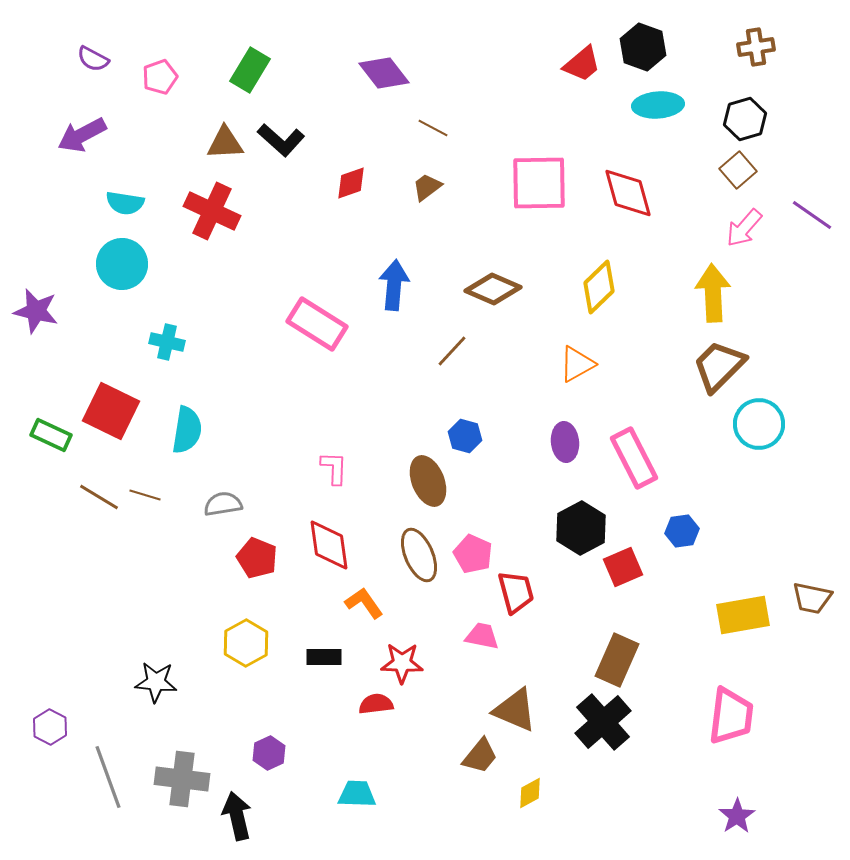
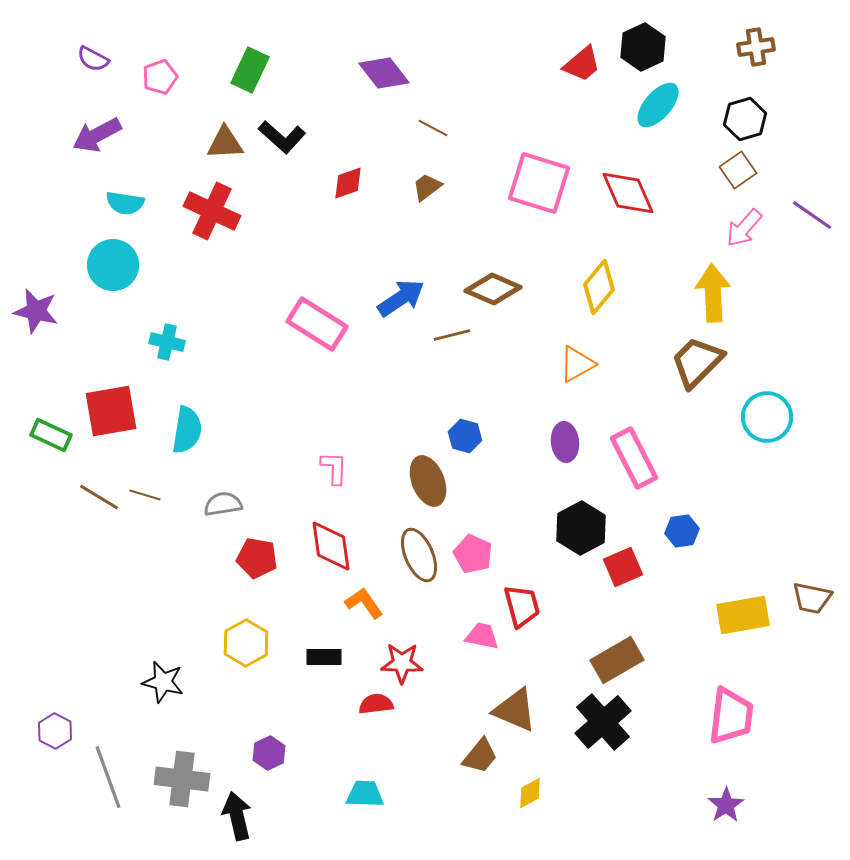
black hexagon at (643, 47): rotated 15 degrees clockwise
green rectangle at (250, 70): rotated 6 degrees counterclockwise
cyan ellipse at (658, 105): rotated 45 degrees counterclockwise
purple arrow at (82, 135): moved 15 px right
black L-shape at (281, 140): moved 1 px right, 3 px up
brown square at (738, 170): rotated 6 degrees clockwise
red diamond at (351, 183): moved 3 px left
pink square at (539, 183): rotated 18 degrees clockwise
red diamond at (628, 193): rotated 8 degrees counterclockwise
cyan circle at (122, 264): moved 9 px left, 1 px down
blue arrow at (394, 285): moved 7 px right, 13 px down; rotated 51 degrees clockwise
yellow diamond at (599, 287): rotated 6 degrees counterclockwise
brown line at (452, 351): moved 16 px up; rotated 33 degrees clockwise
brown trapezoid at (719, 366): moved 22 px left, 4 px up
red square at (111, 411): rotated 36 degrees counterclockwise
cyan circle at (759, 424): moved 8 px right, 7 px up
red diamond at (329, 545): moved 2 px right, 1 px down
red pentagon at (257, 558): rotated 12 degrees counterclockwise
red trapezoid at (516, 592): moved 6 px right, 14 px down
brown rectangle at (617, 660): rotated 36 degrees clockwise
black star at (156, 682): moved 7 px right; rotated 9 degrees clockwise
purple hexagon at (50, 727): moved 5 px right, 4 px down
cyan trapezoid at (357, 794): moved 8 px right
purple star at (737, 816): moved 11 px left, 11 px up
